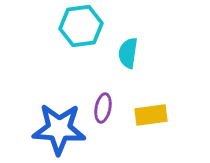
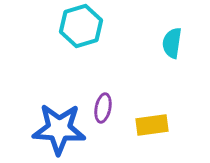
cyan hexagon: rotated 9 degrees counterclockwise
cyan semicircle: moved 44 px right, 10 px up
yellow rectangle: moved 1 px right, 10 px down
